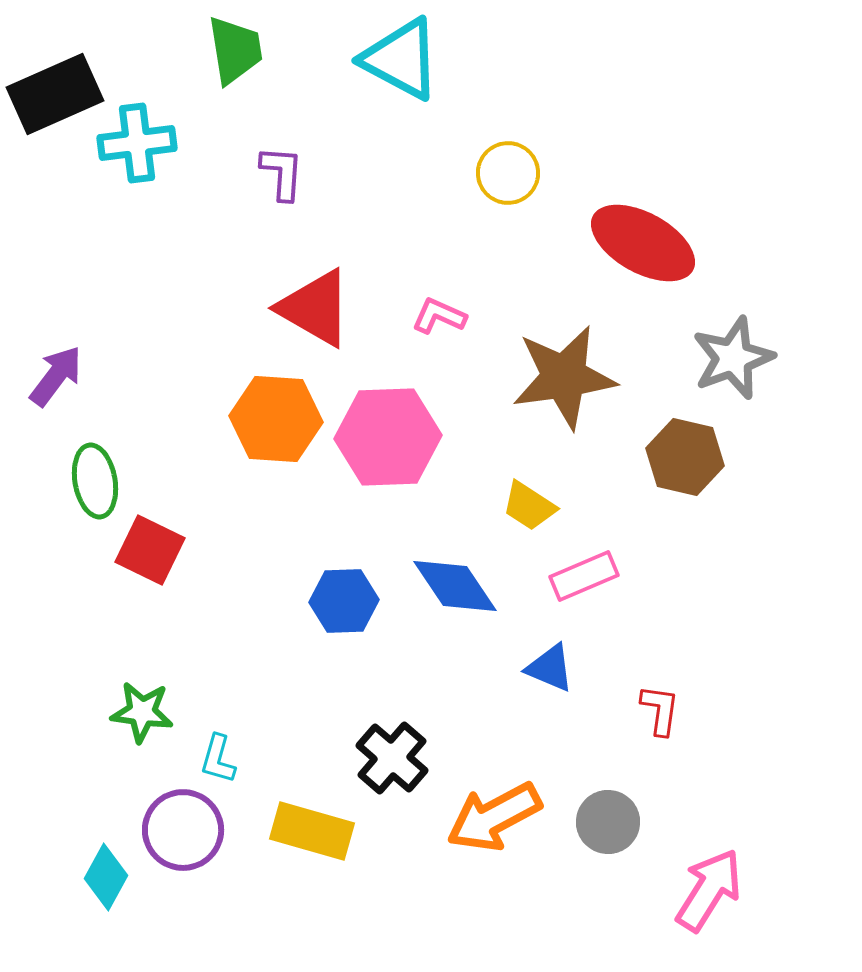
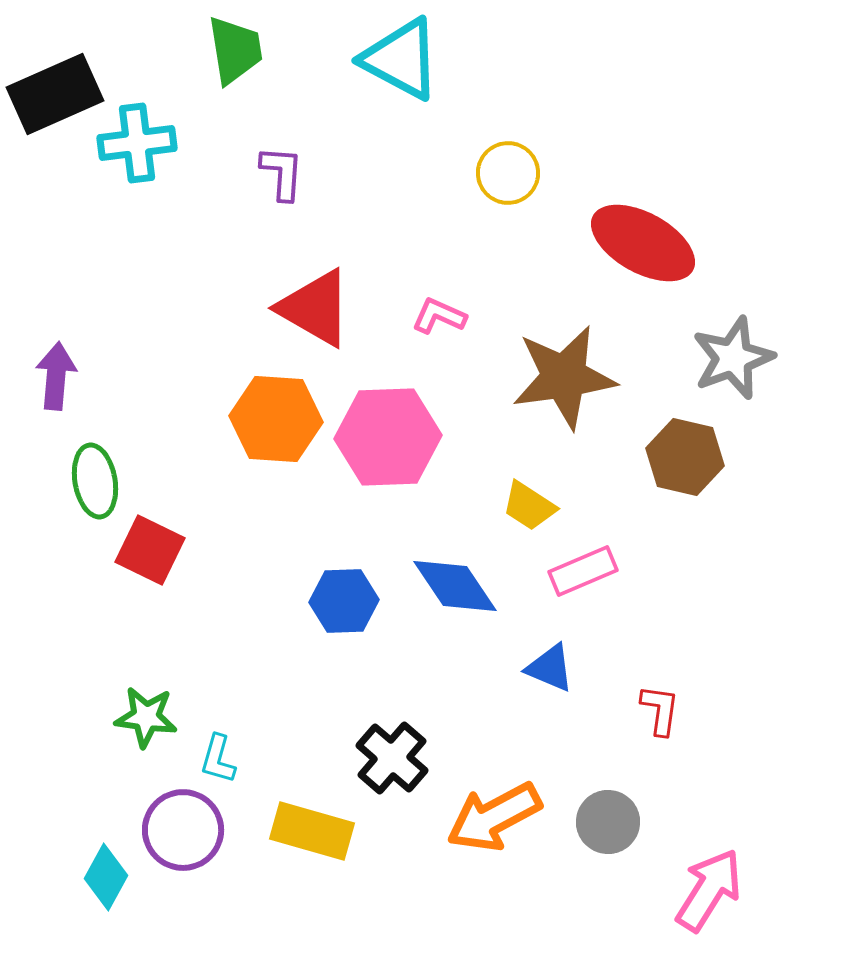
purple arrow: rotated 32 degrees counterclockwise
pink rectangle: moved 1 px left, 5 px up
green star: moved 4 px right, 5 px down
